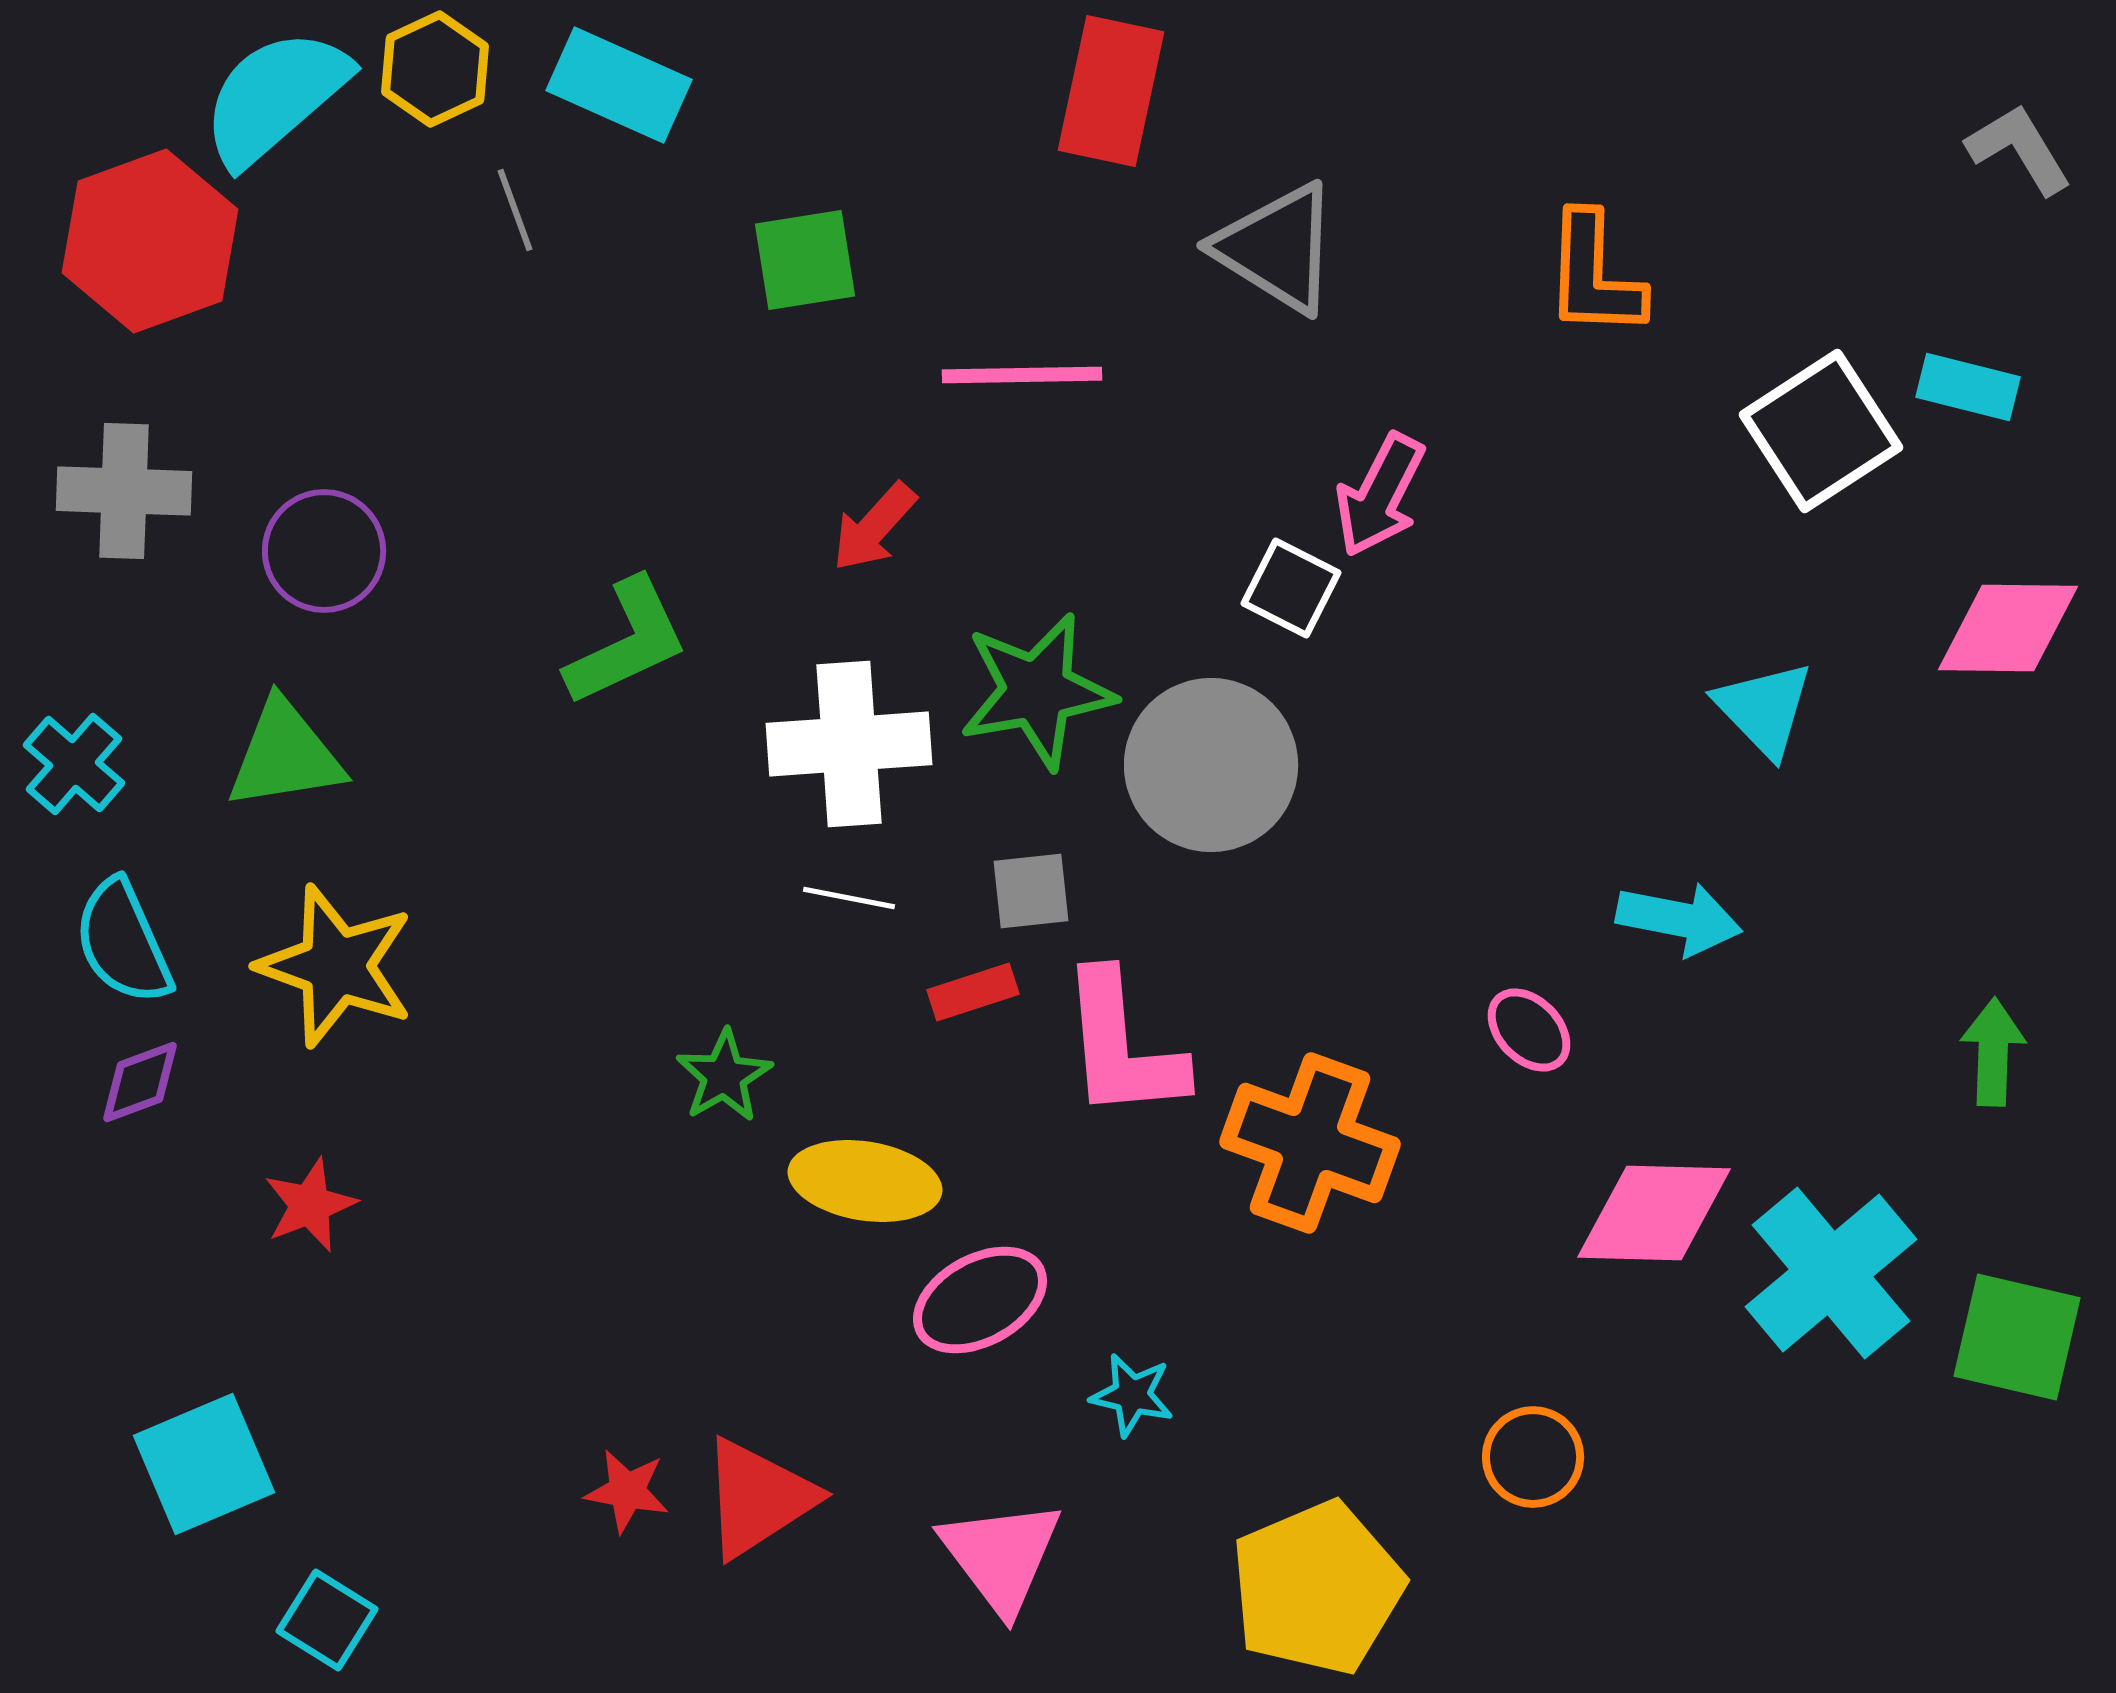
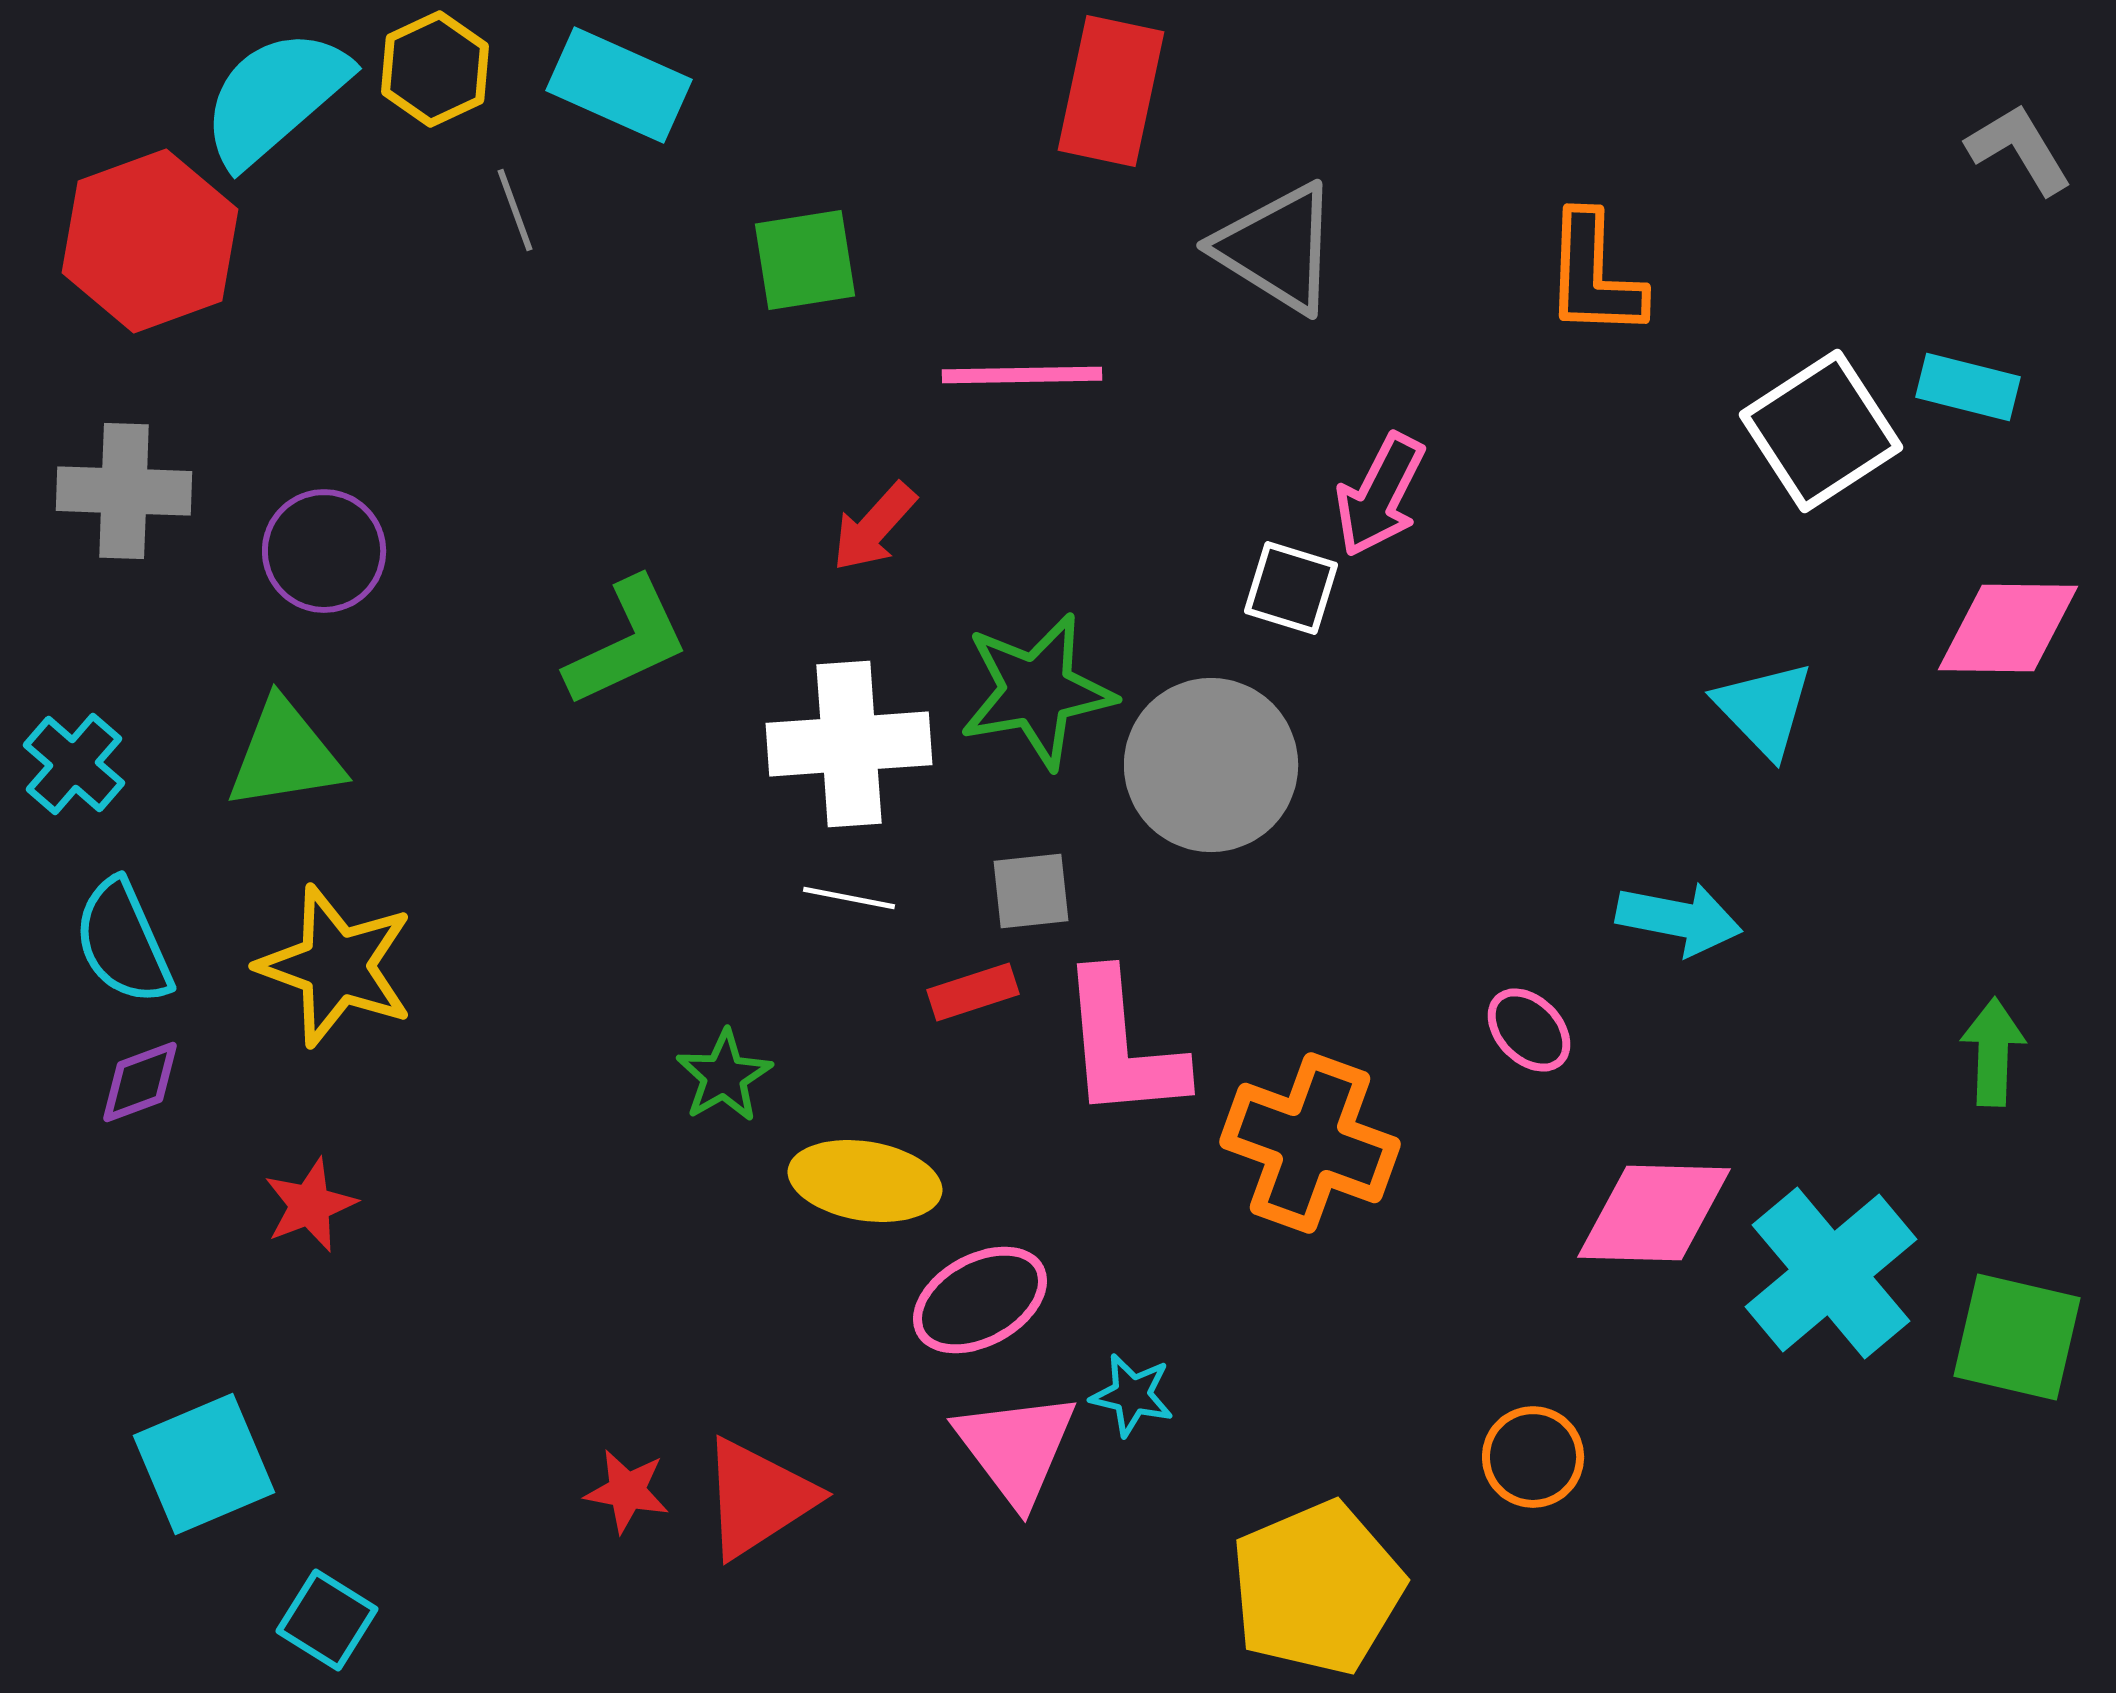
white square at (1291, 588): rotated 10 degrees counterclockwise
pink triangle at (1001, 1556): moved 15 px right, 108 px up
